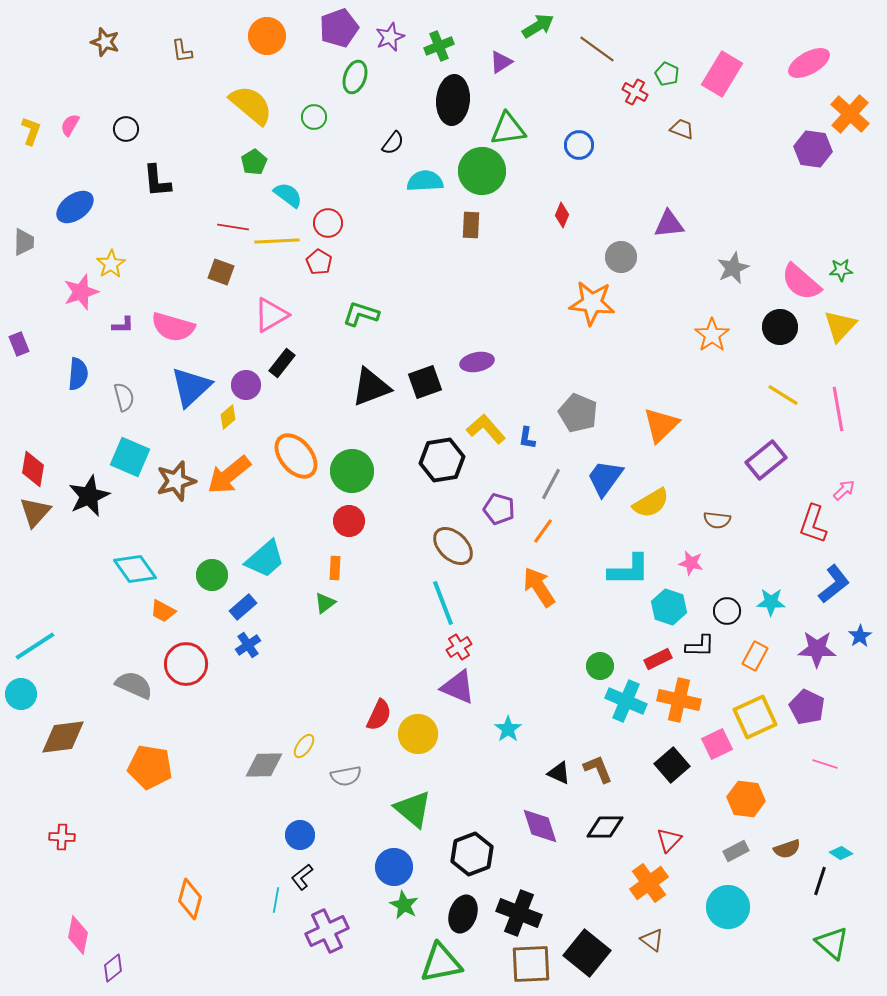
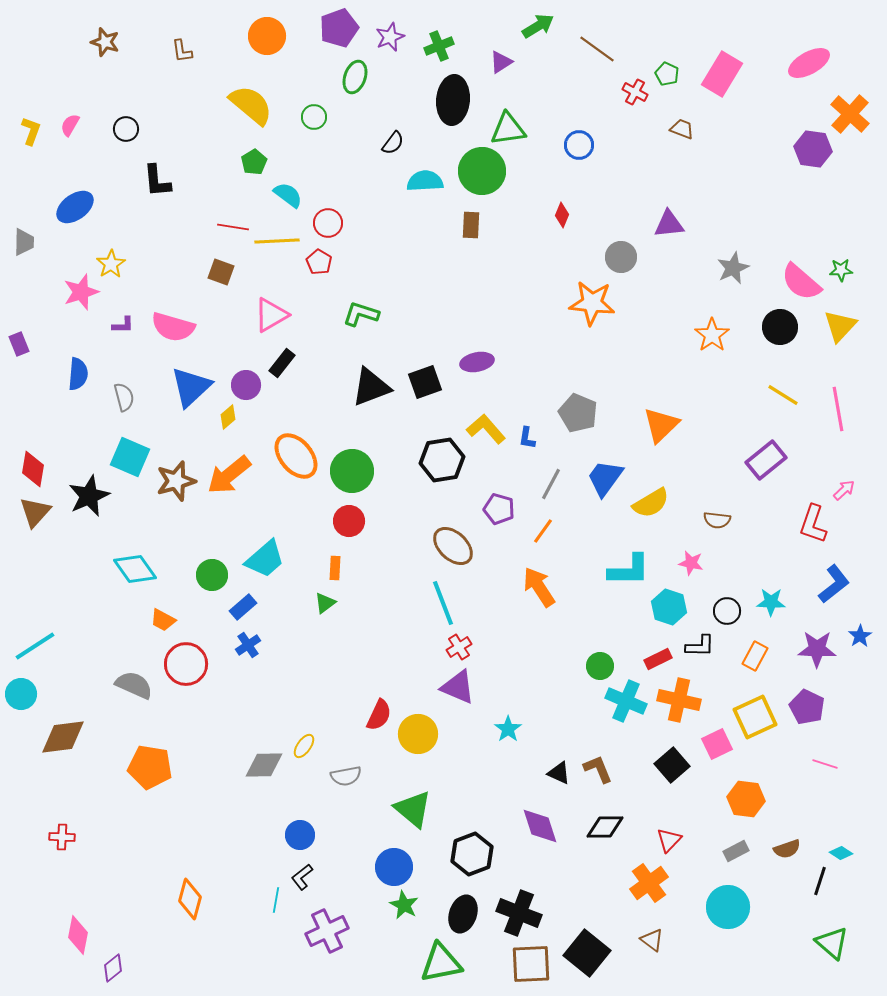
orange trapezoid at (163, 611): moved 9 px down
